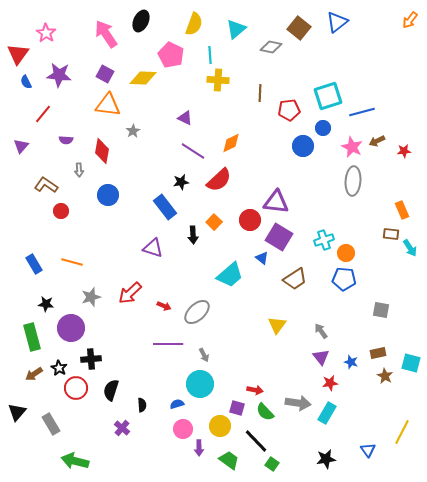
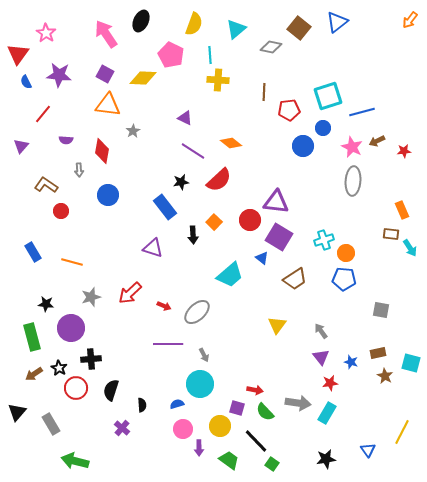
brown line at (260, 93): moved 4 px right, 1 px up
orange diamond at (231, 143): rotated 65 degrees clockwise
blue rectangle at (34, 264): moved 1 px left, 12 px up
